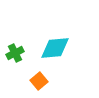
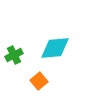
green cross: moved 1 px left, 2 px down
